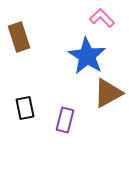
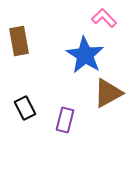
pink L-shape: moved 2 px right
brown rectangle: moved 4 px down; rotated 8 degrees clockwise
blue star: moved 2 px left, 1 px up
black rectangle: rotated 15 degrees counterclockwise
